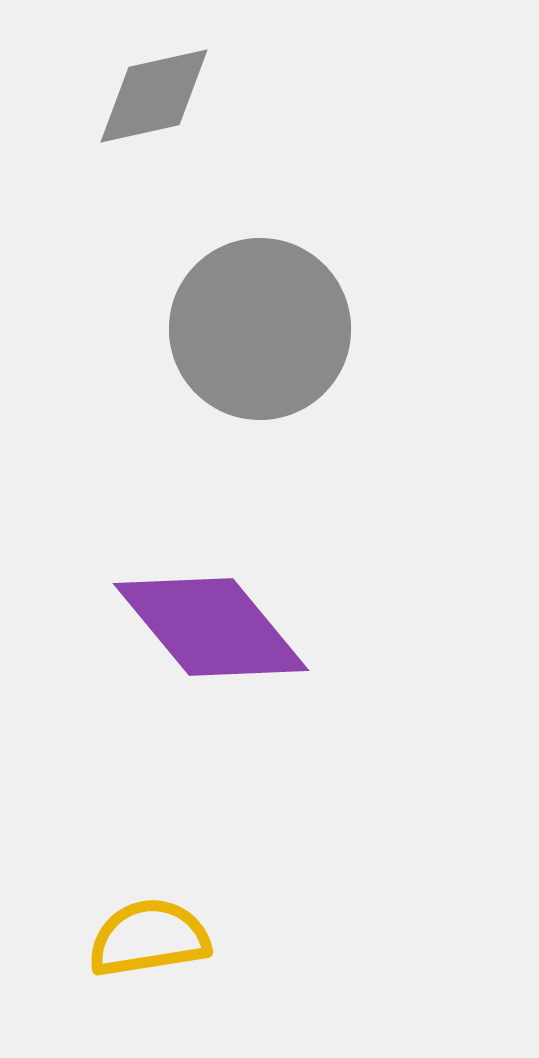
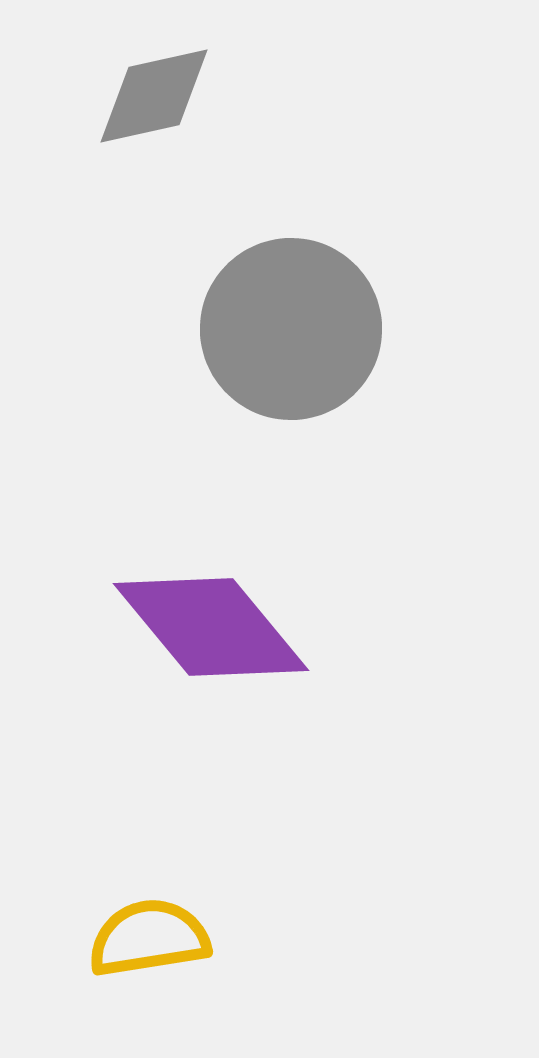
gray circle: moved 31 px right
